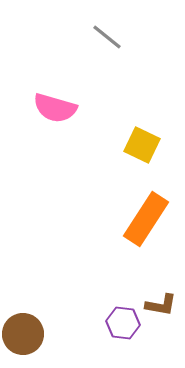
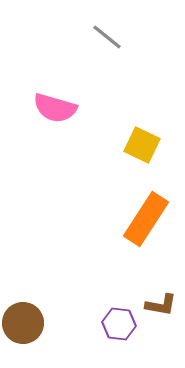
purple hexagon: moved 4 px left, 1 px down
brown circle: moved 11 px up
